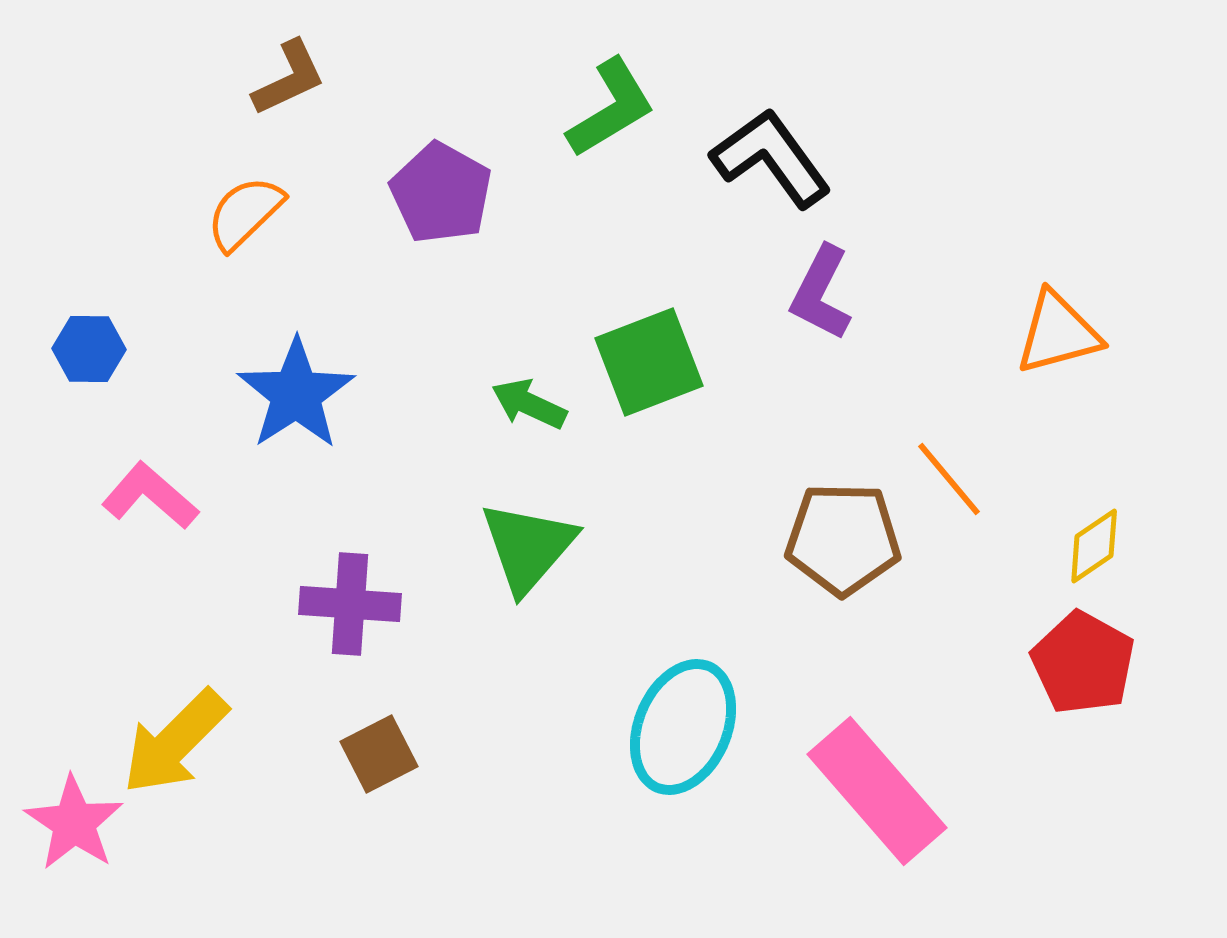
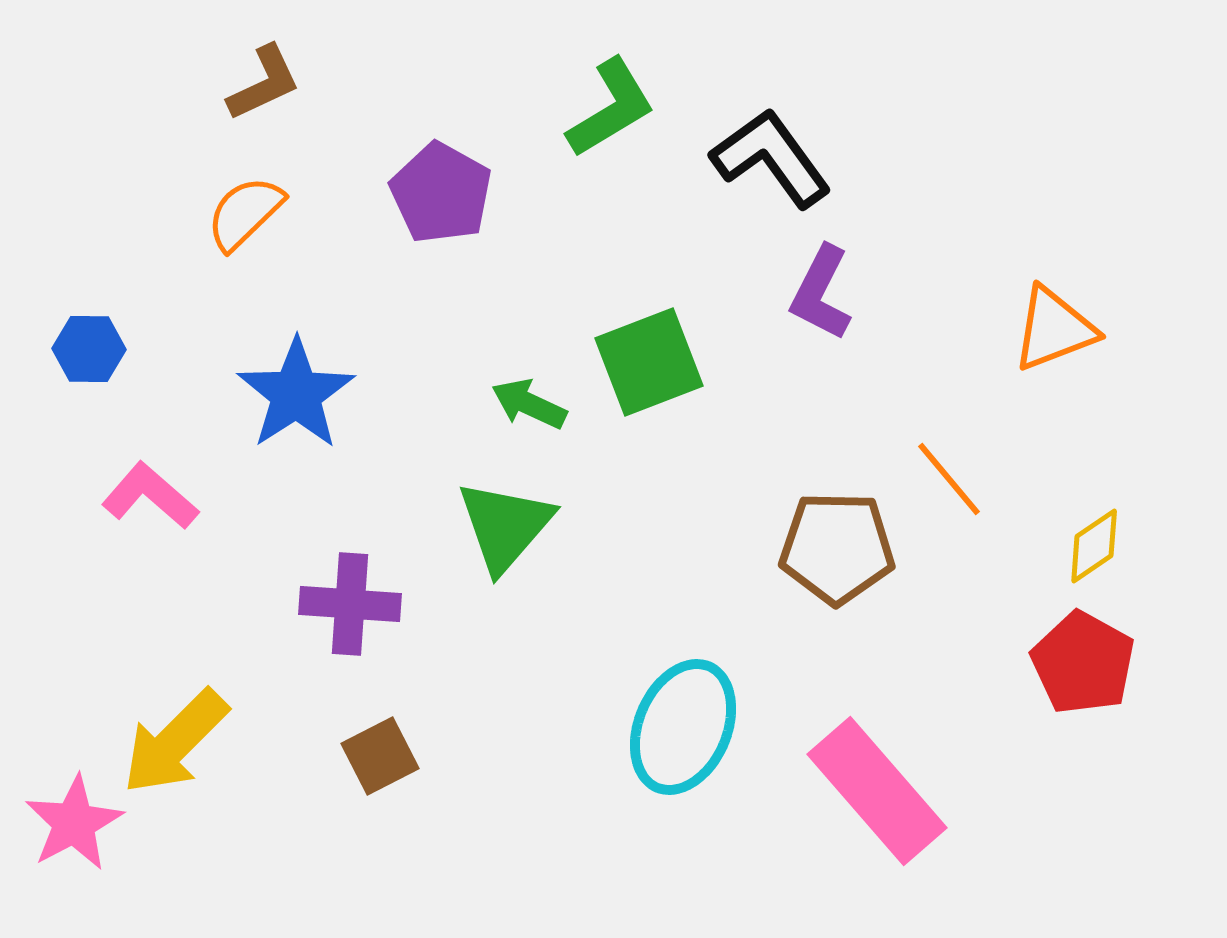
brown L-shape: moved 25 px left, 5 px down
orange triangle: moved 4 px left, 4 px up; rotated 6 degrees counterclockwise
brown pentagon: moved 6 px left, 9 px down
green triangle: moved 23 px left, 21 px up
brown square: moved 1 px right, 2 px down
pink star: rotated 10 degrees clockwise
